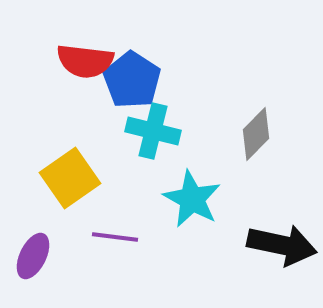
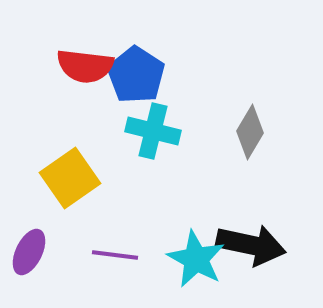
red semicircle: moved 5 px down
blue pentagon: moved 4 px right, 5 px up
gray diamond: moved 6 px left, 2 px up; rotated 14 degrees counterclockwise
cyan star: moved 4 px right, 60 px down
purple line: moved 18 px down
black arrow: moved 31 px left
purple ellipse: moved 4 px left, 4 px up
